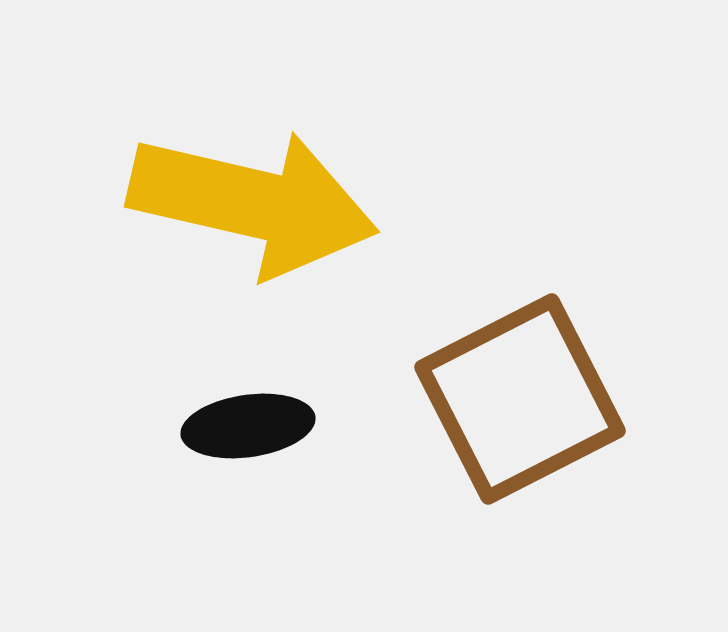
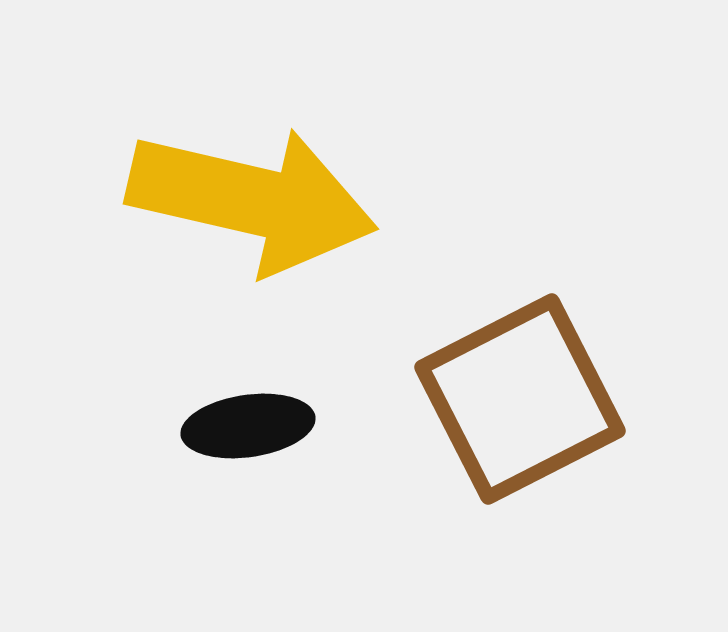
yellow arrow: moved 1 px left, 3 px up
